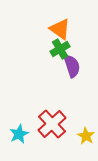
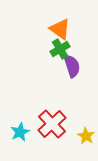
cyan star: moved 1 px right, 2 px up
